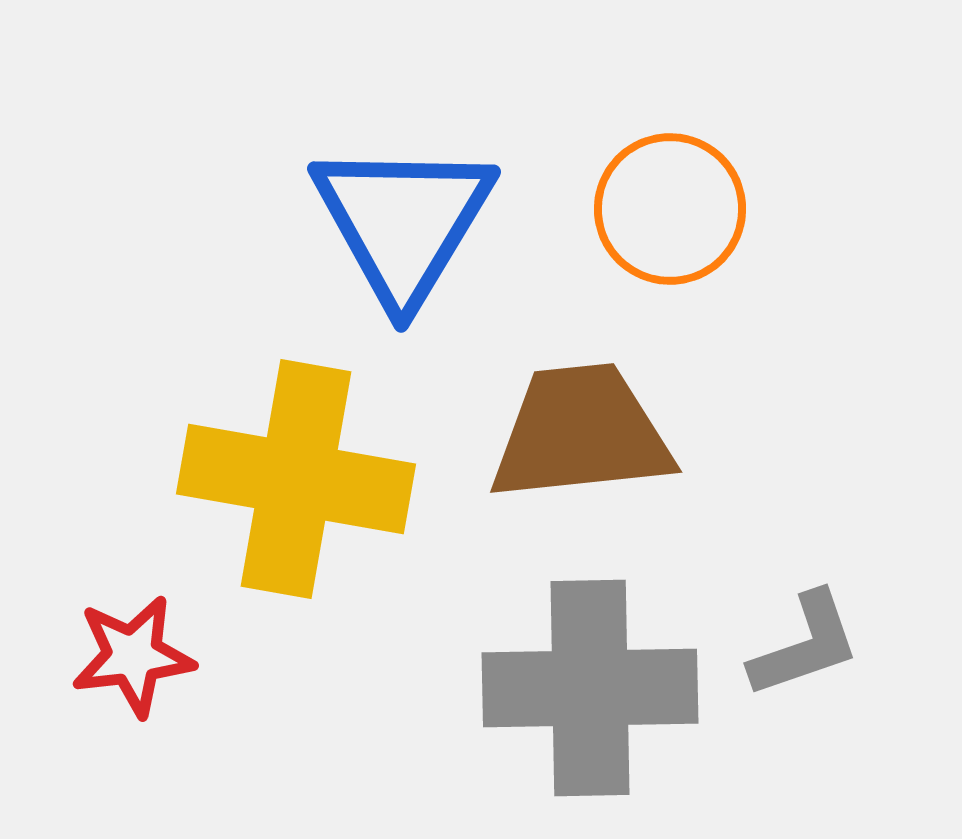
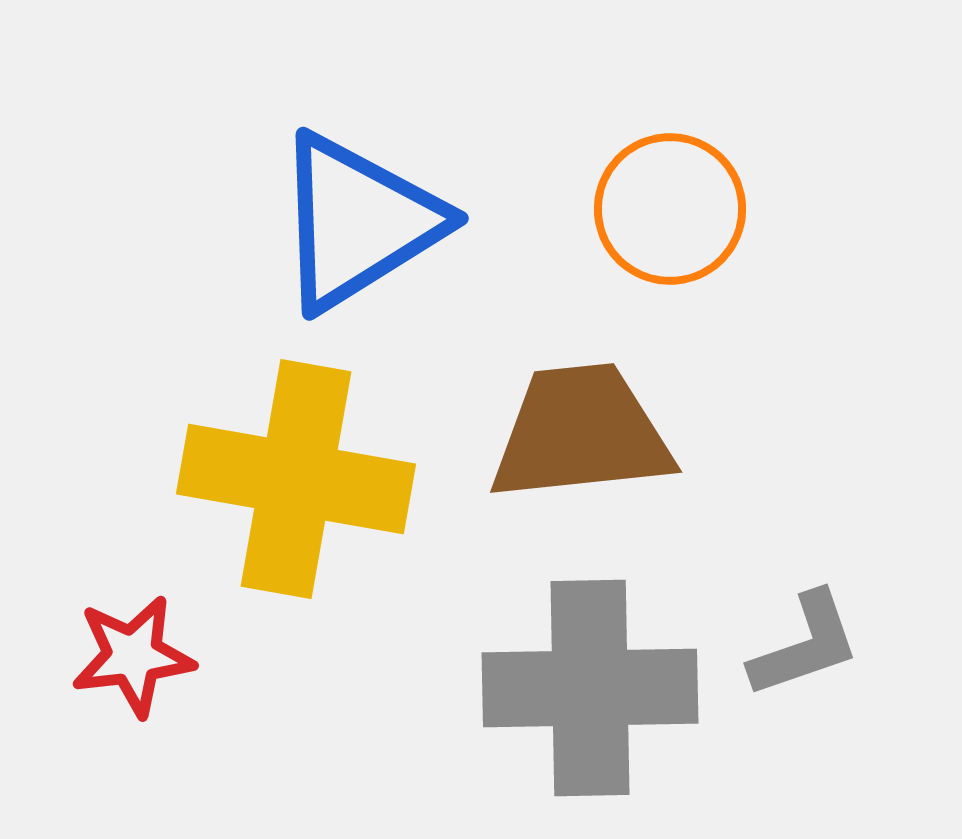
blue triangle: moved 45 px left; rotated 27 degrees clockwise
